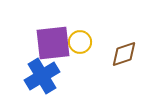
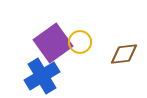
purple square: rotated 30 degrees counterclockwise
brown diamond: rotated 12 degrees clockwise
